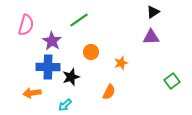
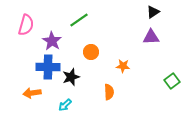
orange star: moved 2 px right, 3 px down; rotated 24 degrees clockwise
orange semicircle: rotated 28 degrees counterclockwise
